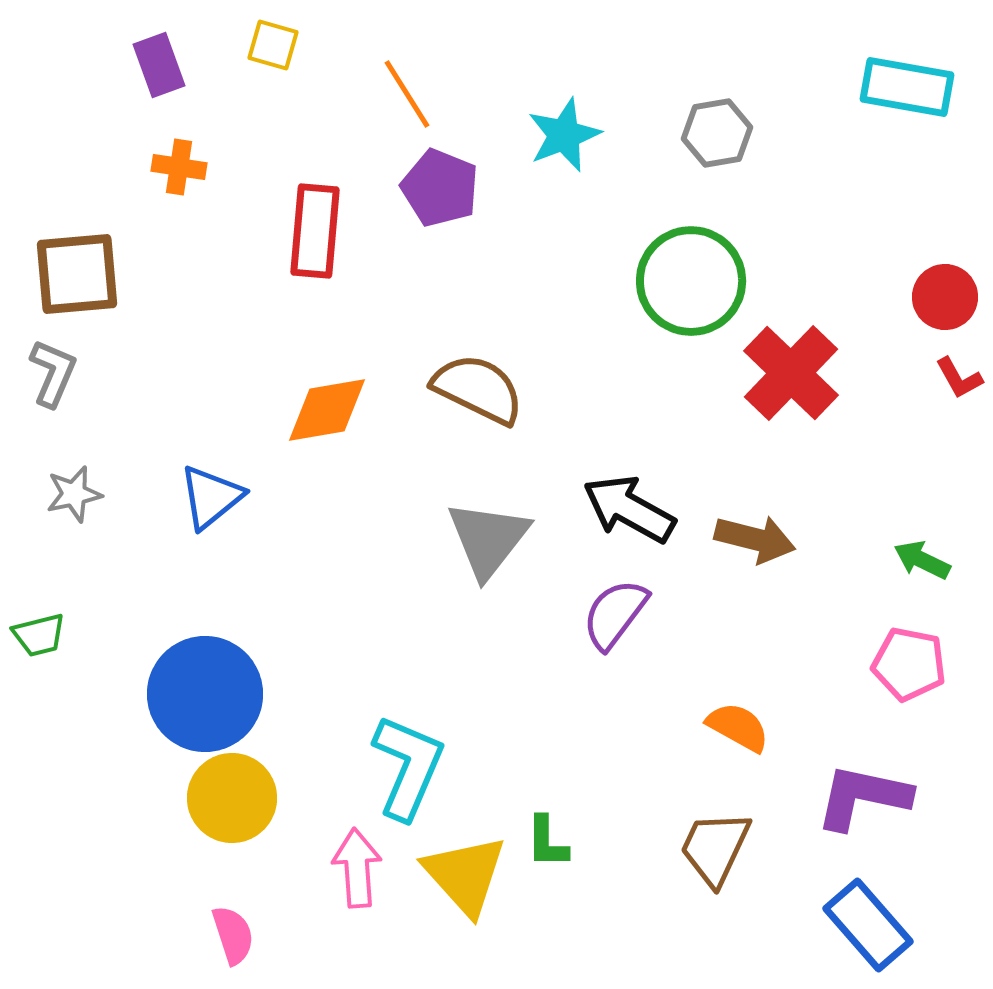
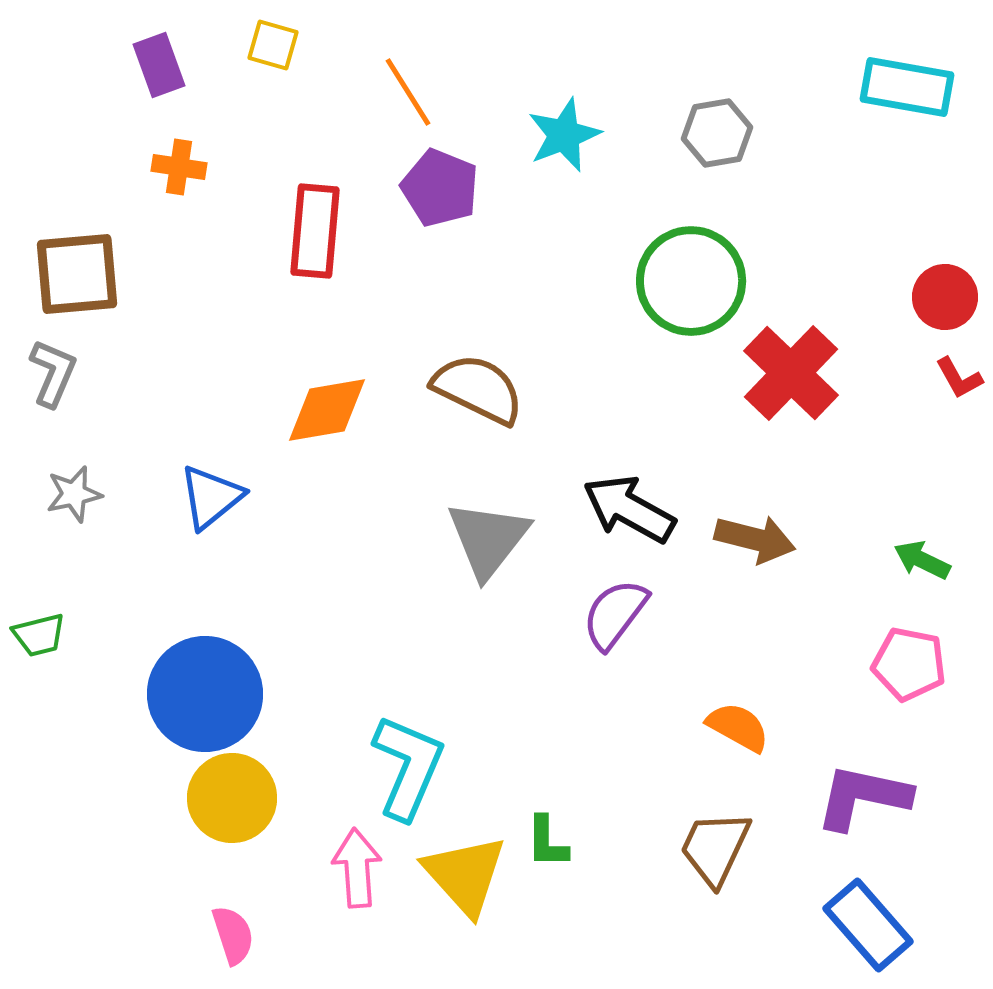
orange line: moved 1 px right, 2 px up
